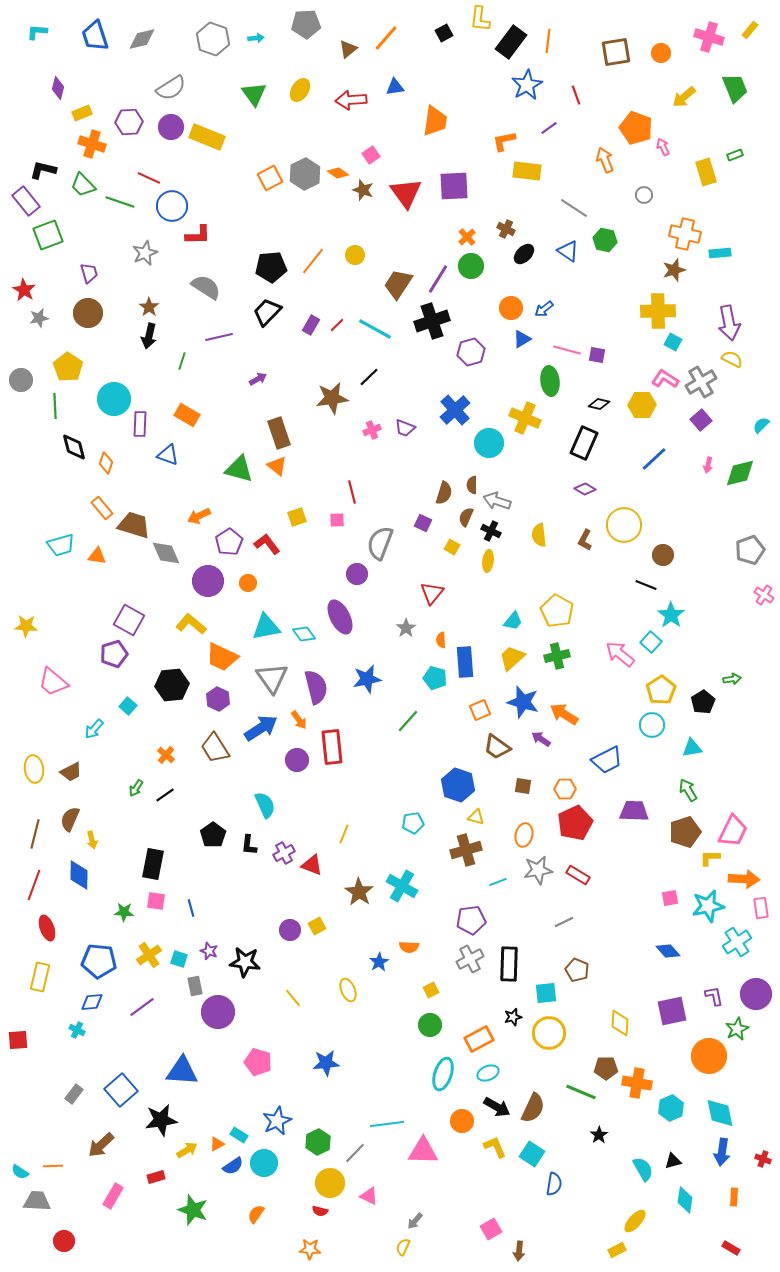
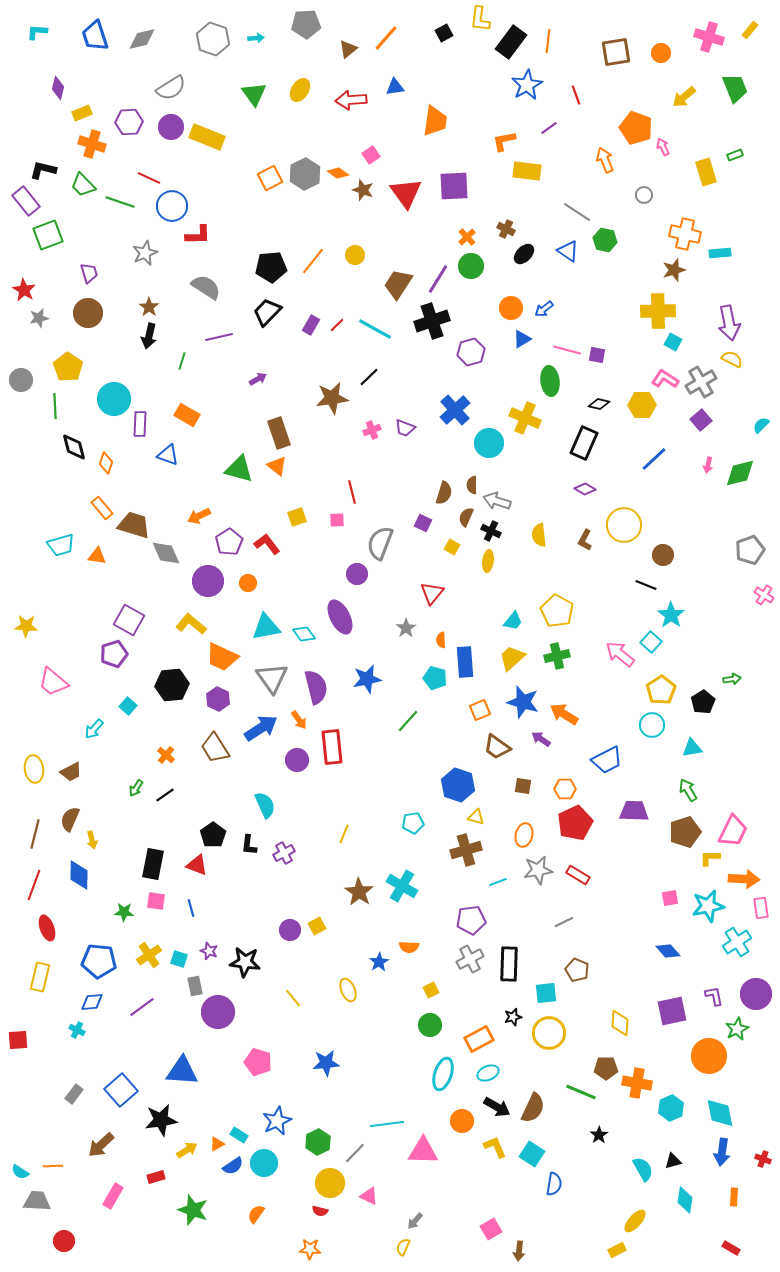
gray line at (574, 208): moved 3 px right, 4 px down
red triangle at (312, 865): moved 115 px left
